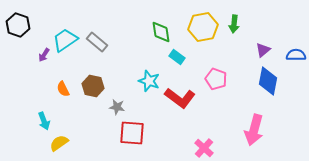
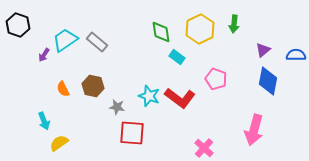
yellow hexagon: moved 3 px left, 2 px down; rotated 16 degrees counterclockwise
cyan star: moved 15 px down
